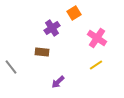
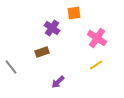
orange square: rotated 24 degrees clockwise
purple cross: rotated 21 degrees counterclockwise
brown rectangle: rotated 24 degrees counterclockwise
